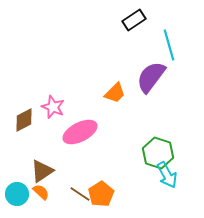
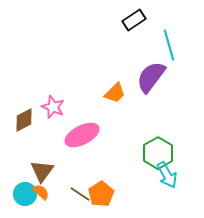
pink ellipse: moved 2 px right, 3 px down
green hexagon: rotated 12 degrees clockwise
brown triangle: rotated 20 degrees counterclockwise
cyan circle: moved 8 px right
